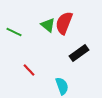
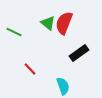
green triangle: moved 2 px up
red line: moved 1 px right, 1 px up
cyan semicircle: moved 1 px right
